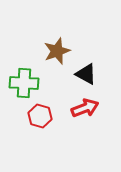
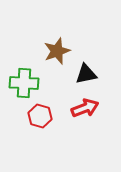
black triangle: rotated 40 degrees counterclockwise
